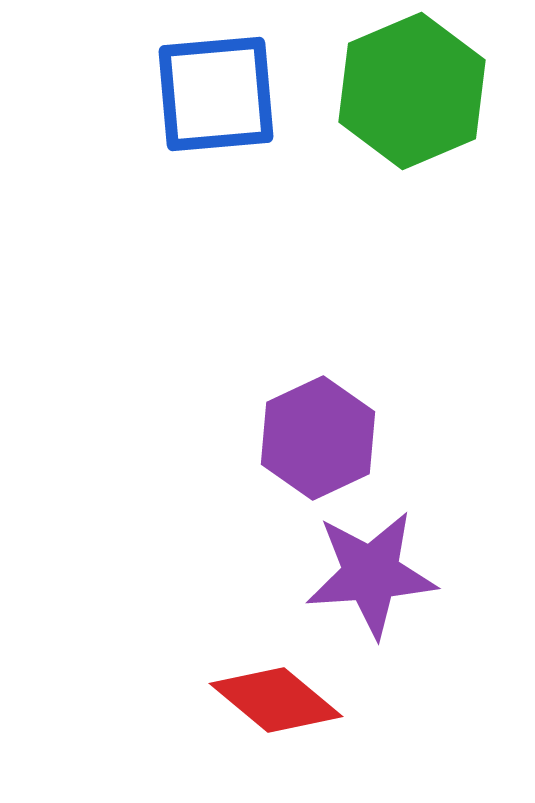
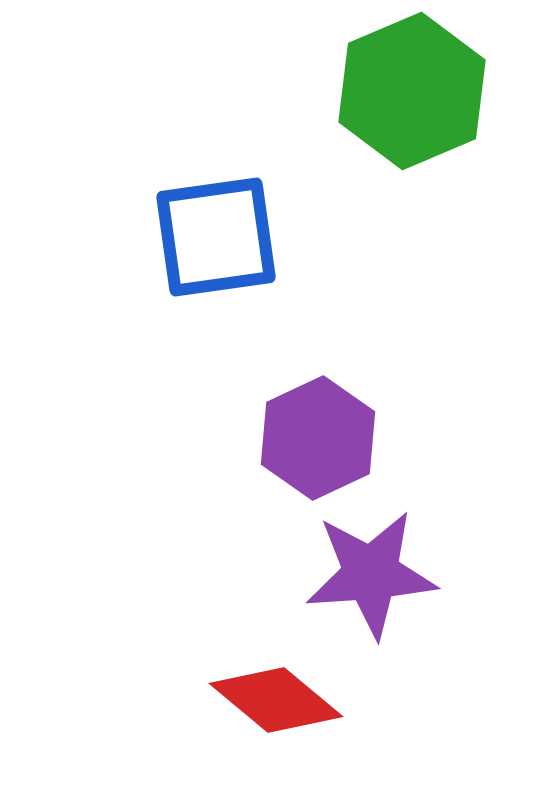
blue square: moved 143 px down; rotated 3 degrees counterclockwise
